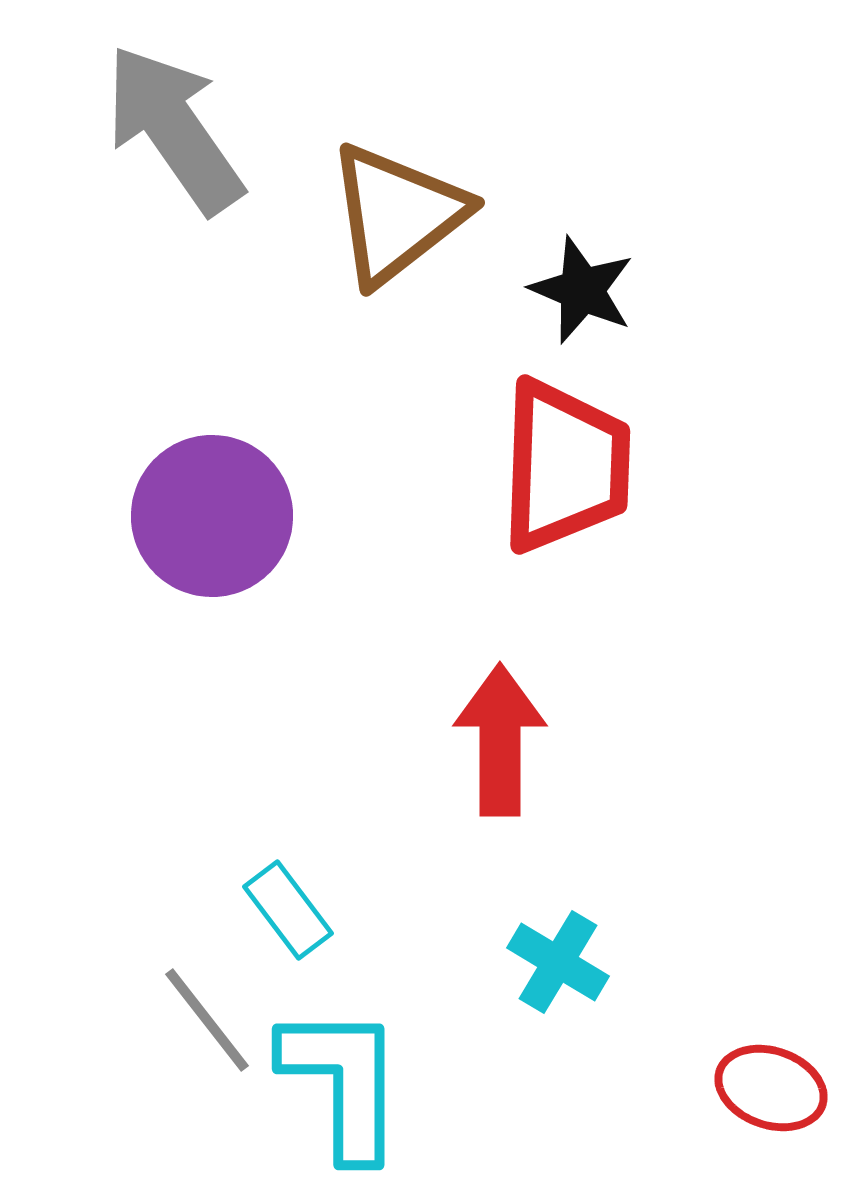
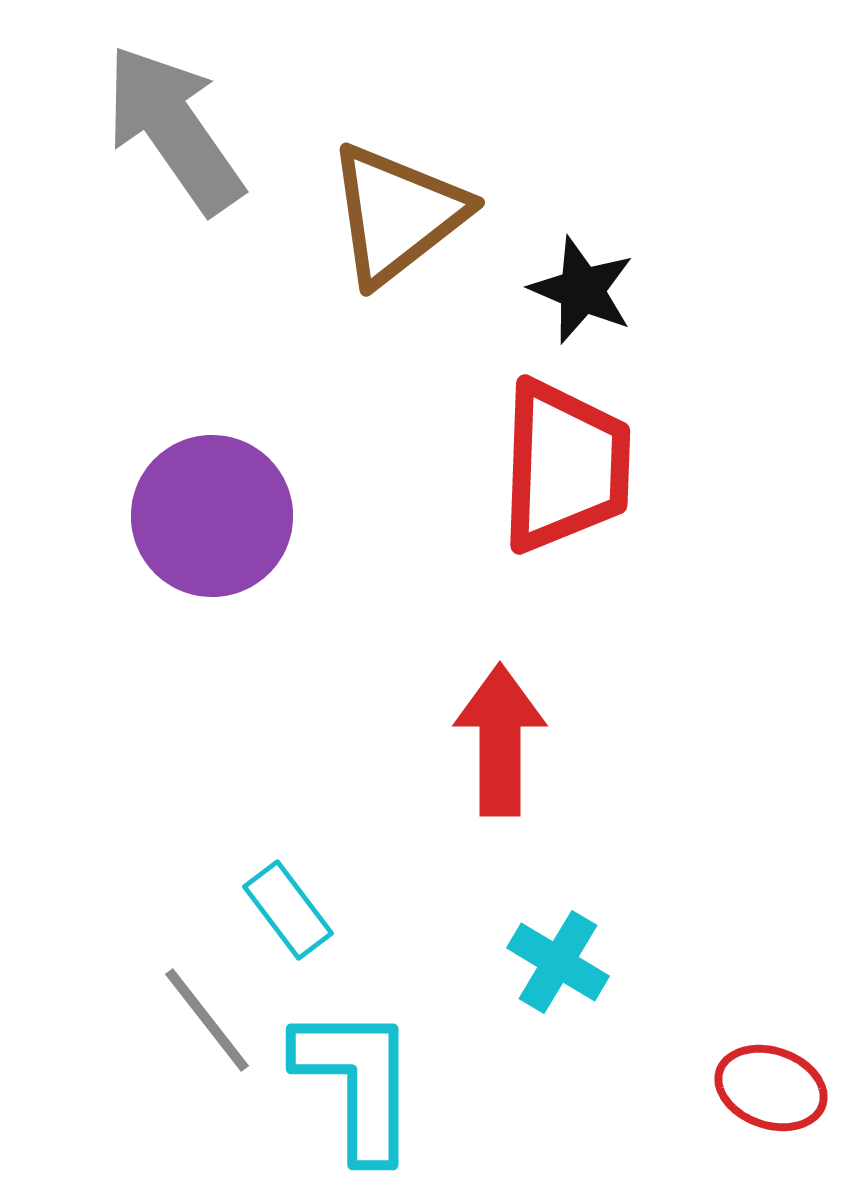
cyan L-shape: moved 14 px right
